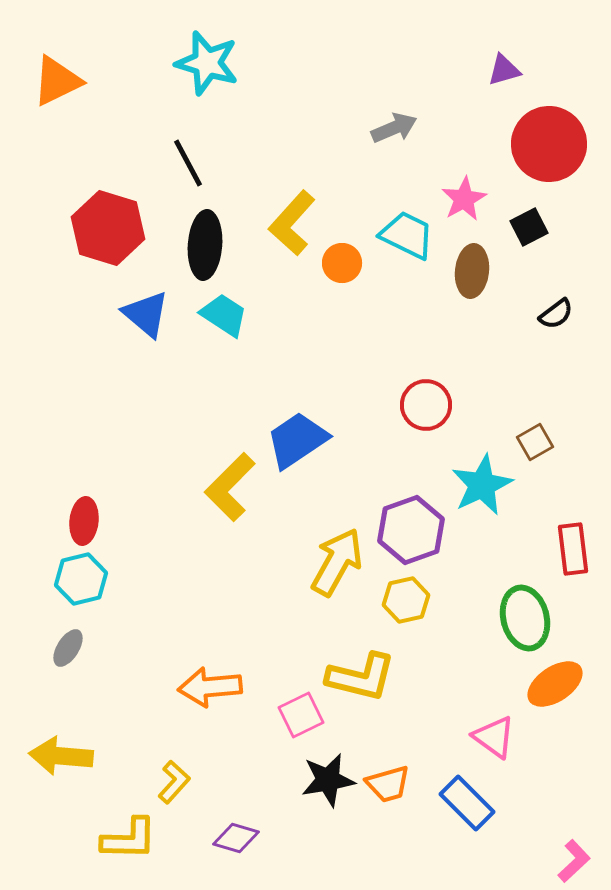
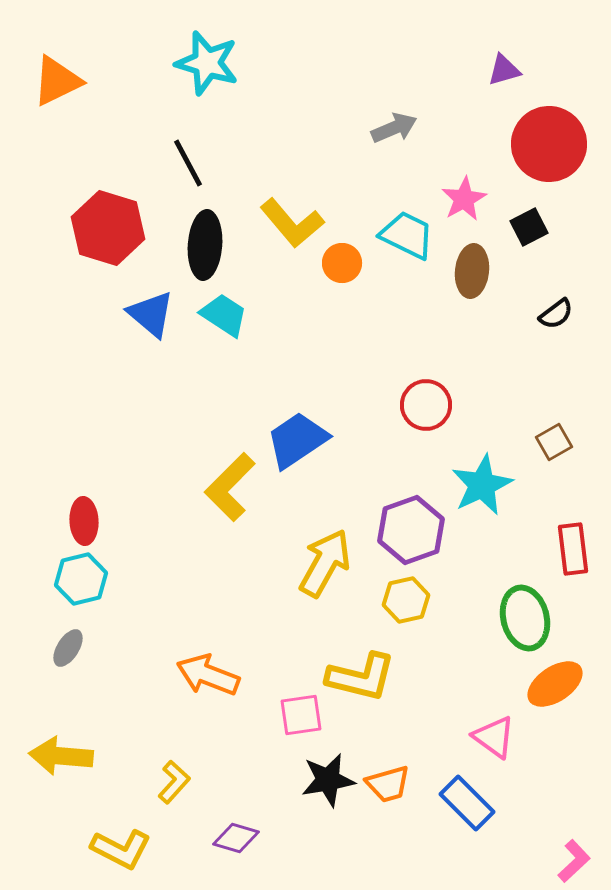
yellow L-shape at (292, 223): rotated 82 degrees counterclockwise
blue triangle at (146, 314): moved 5 px right
brown square at (535, 442): moved 19 px right
red ellipse at (84, 521): rotated 9 degrees counterclockwise
yellow arrow at (337, 562): moved 12 px left, 1 px down
orange arrow at (210, 687): moved 2 px left, 12 px up; rotated 26 degrees clockwise
pink square at (301, 715): rotated 18 degrees clockwise
yellow L-shape at (129, 839): moved 8 px left, 10 px down; rotated 26 degrees clockwise
